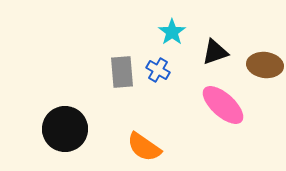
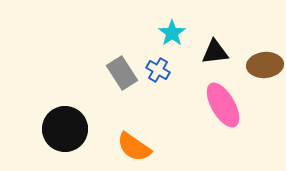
cyan star: moved 1 px down
black triangle: rotated 12 degrees clockwise
brown ellipse: rotated 12 degrees counterclockwise
gray rectangle: moved 1 px down; rotated 28 degrees counterclockwise
pink ellipse: rotated 18 degrees clockwise
orange semicircle: moved 10 px left
